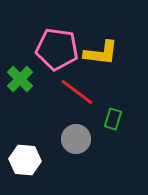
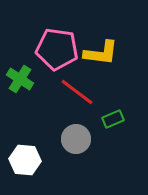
green cross: rotated 12 degrees counterclockwise
green rectangle: rotated 50 degrees clockwise
